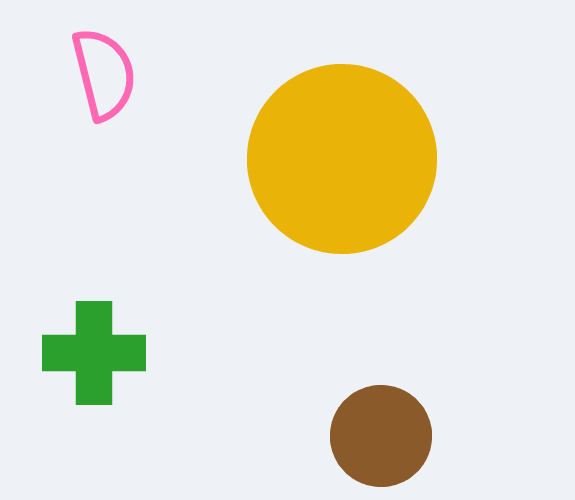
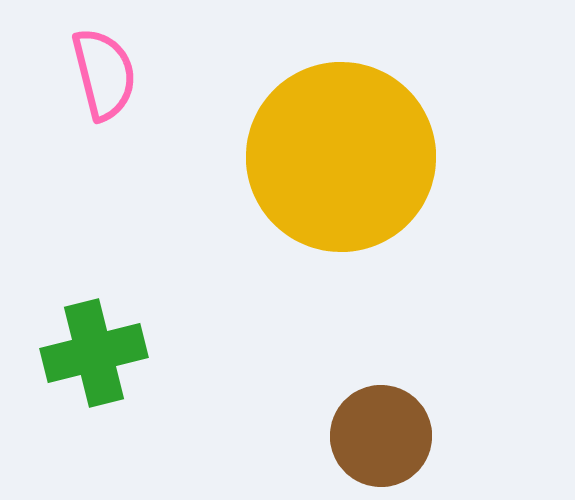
yellow circle: moved 1 px left, 2 px up
green cross: rotated 14 degrees counterclockwise
